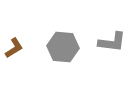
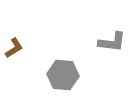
gray hexagon: moved 28 px down
